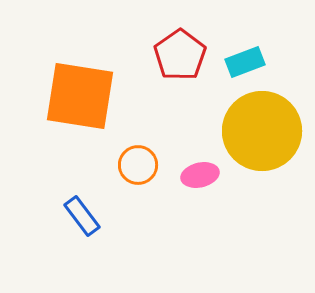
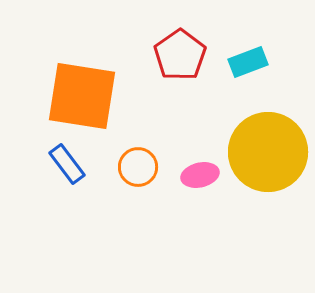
cyan rectangle: moved 3 px right
orange square: moved 2 px right
yellow circle: moved 6 px right, 21 px down
orange circle: moved 2 px down
blue rectangle: moved 15 px left, 52 px up
